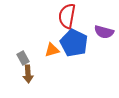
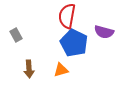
orange triangle: moved 9 px right, 20 px down
gray rectangle: moved 7 px left, 23 px up
brown arrow: moved 1 px right, 5 px up
